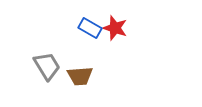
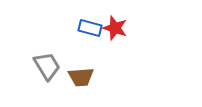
blue rectangle: rotated 15 degrees counterclockwise
brown trapezoid: moved 1 px right, 1 px down
